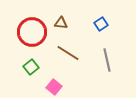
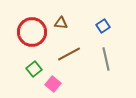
blue square: moved 2 px right, 2 px down
brown line: moved 1 px right, 1 px down; rotated 60 degrees counterclockwise
gray line: moved 1 px left, 1 px up
green square: moved 3 px right, 2 px down
pink square: moved 1 px left, 3 px up
